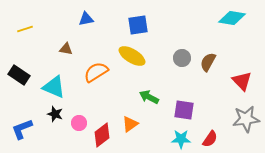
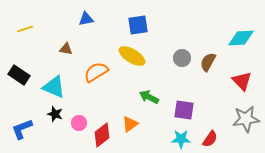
cyan diamond: moved 9 px right, 20 px down; rotated 12 degrees counterclockwise
